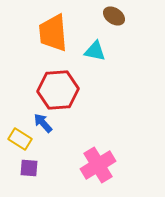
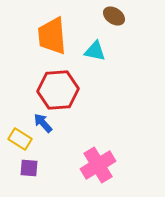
orange trapezoid: moved 1 px left, 3 px down
